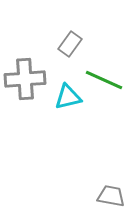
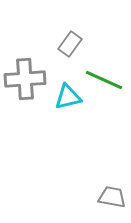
gray trapezoid: moved 1 px right, 1 px down
